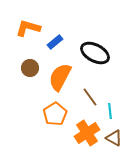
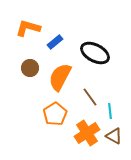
brown triangle: moved 2 px up
